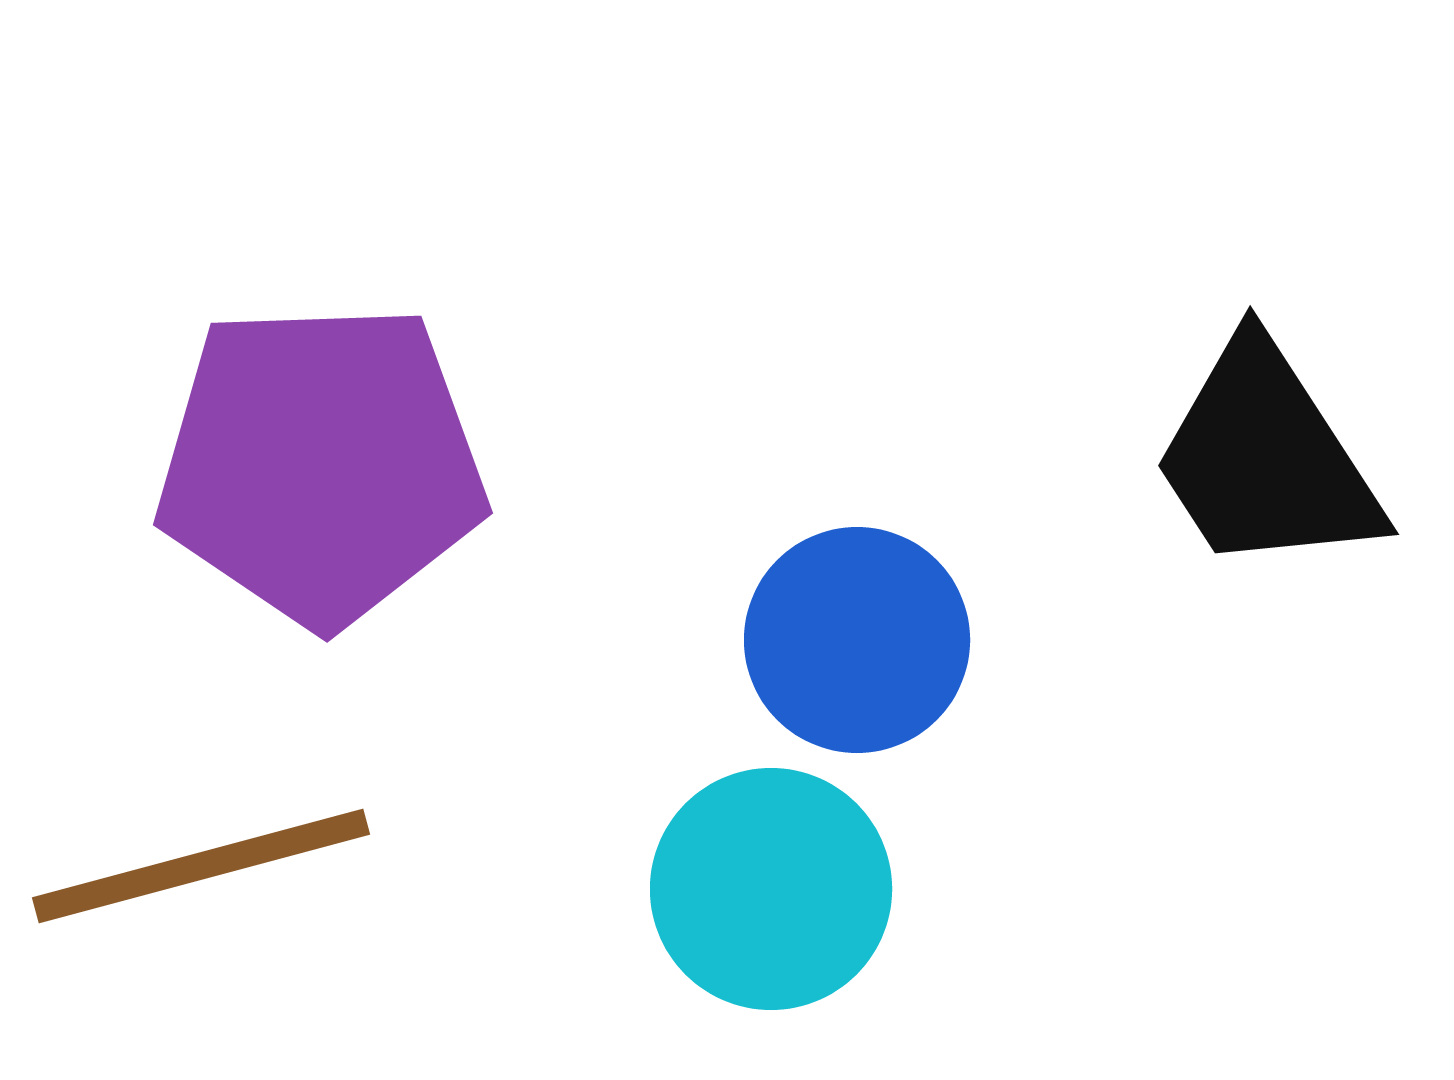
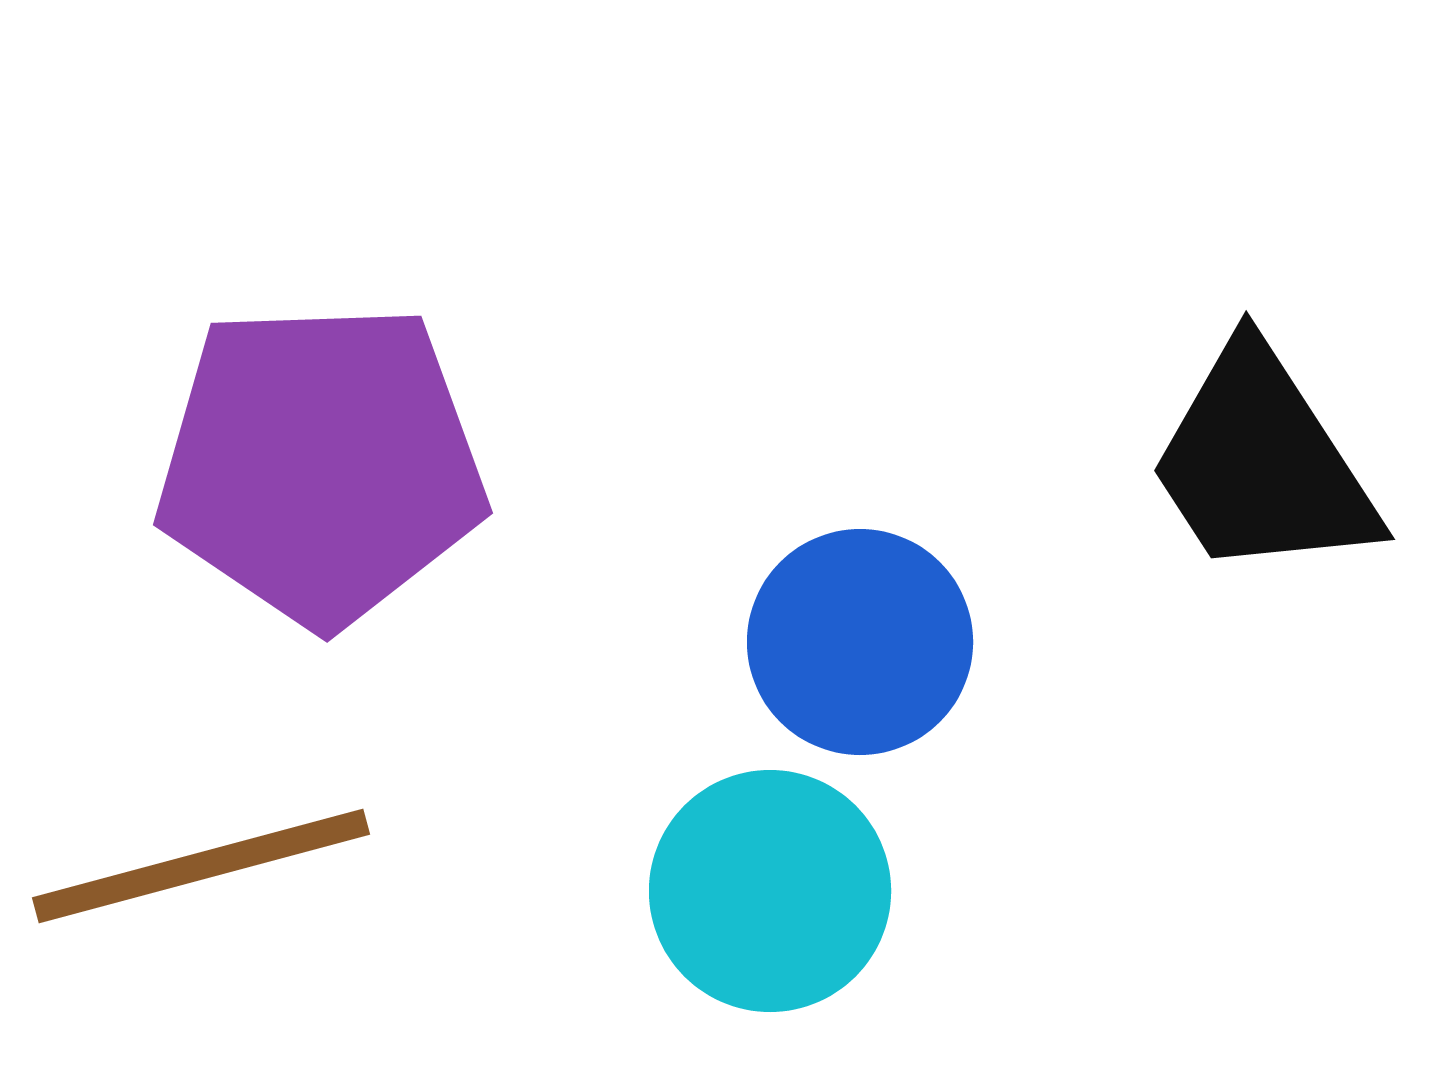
black trapezoid: moved 4 px left, 5 px down
blue circle: moved 3 px right, 2 px down
cyan circle: moved 1 px left, 2 px down
